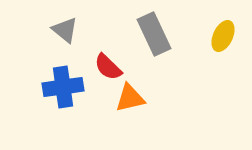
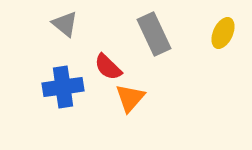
gray triangle: moved 6 px up
yellow ellipse: moved 3 px up
orange triangle: rotated 36 degrees counterclockwise
